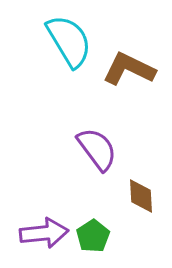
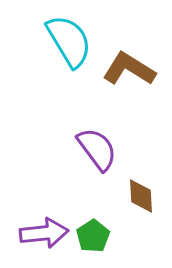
brown L-shape: rotated 6 degrees clockwise
